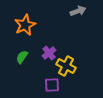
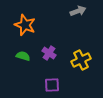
orange star: rotated 25 degrees counterclockwise
purple cross: rotated 16 degrees counterclockwise
green semicircle: moved 1 px right, 1 px up; rotated 72 degrees clockwise
yellow cross: moved 15 px right, 6 px up; rotated 36 degrees clockwise
